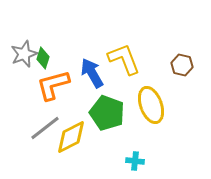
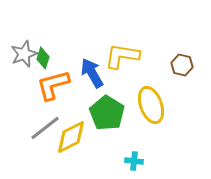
yellow L-shape: moved 2 px left, 3 px up; rotated 60 degrees counterclockwise
green pentagon: rotated 12 degrees clockwise
cyan cross: moved 1 px left
